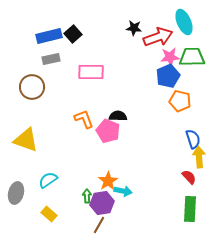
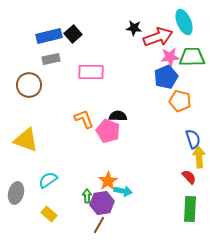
blue pentagon: moved 2 px left, 1 px down
brown circle: moved 3 px left, 2 px up
